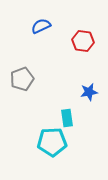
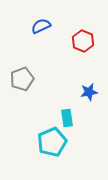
red hexagon: rotated 15 degrees clockwise
cyan pentagon: rotated 20 degrees counterclockwise
